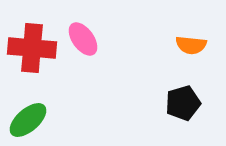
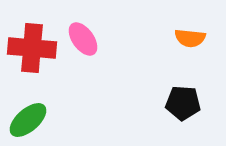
orange semicircle: moved 1 px left, 7 px up
black pentagon: rotated 20 degrees clockwise
